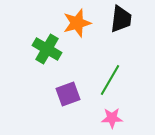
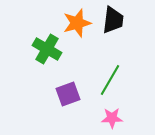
black trapezoid: moved 8 px left, 1 px down
